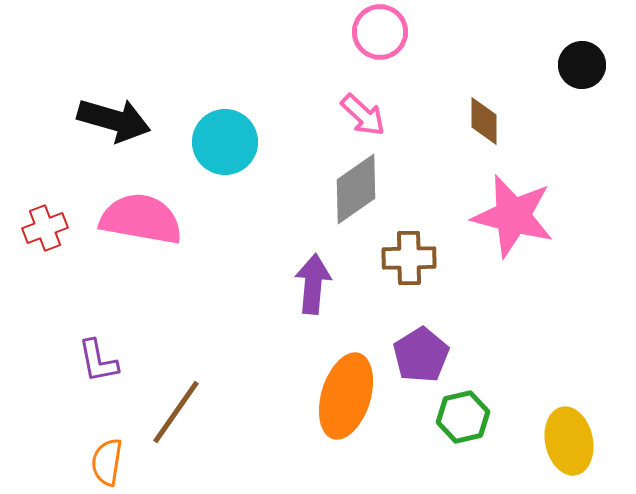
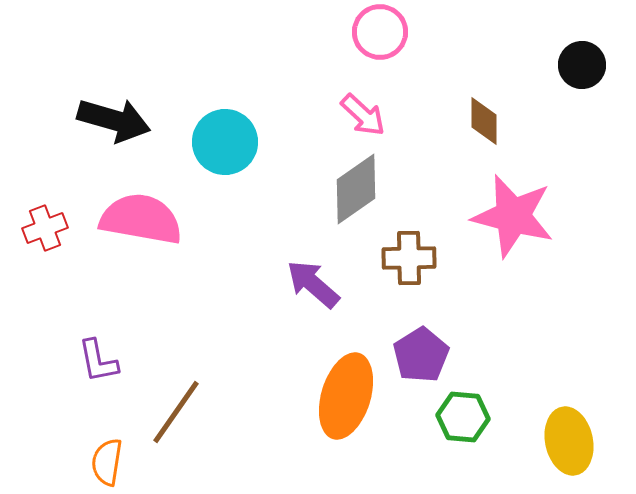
purple arrow: rotated 54 degrees counterclockwise
green hexagon: rotated 18 degrees clockwise
